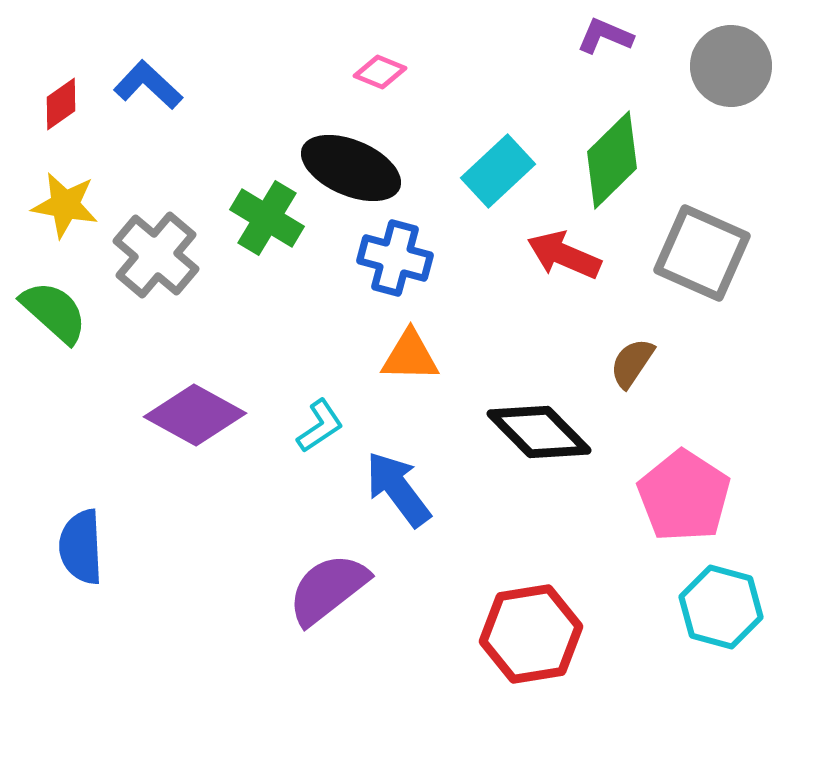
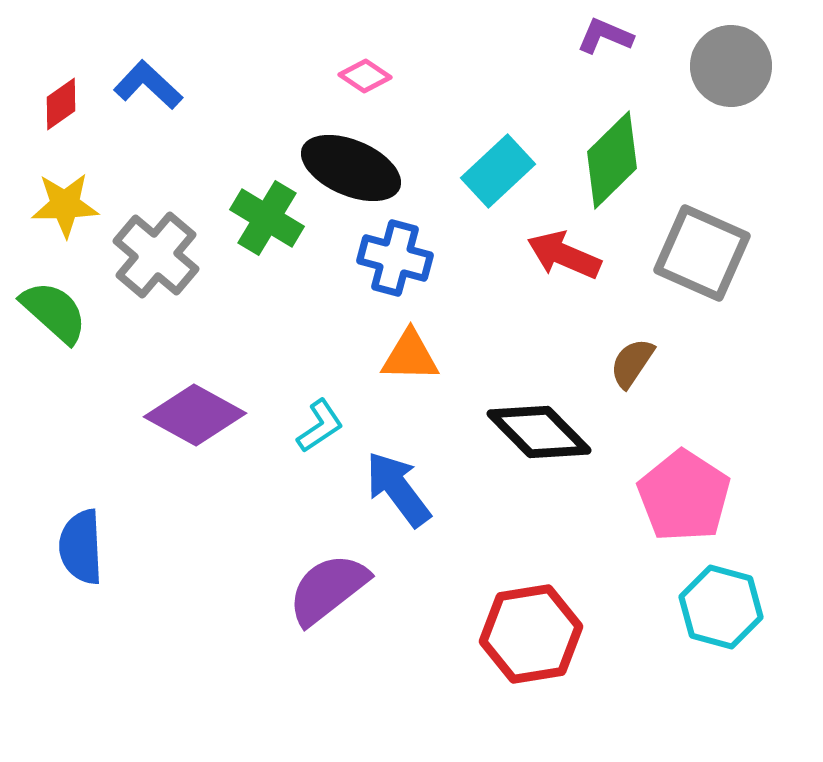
pink diamond: moved 15 px left, 4 px down; rotated 12 degrees clockwise
yellow star: rotated 12 degrees counterclockwise
